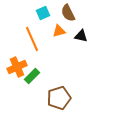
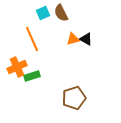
brown semicircle: moved 7 px left
orange triangle: moved 14 px right, 8 px down
black triangle: moved 5 px right, 3 px down; rotated 16 degrees clockwise
green rectangle: rotated 28 degrees clockwise
brown pentagon: moved 15 px right
